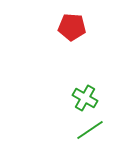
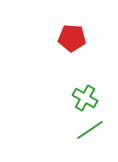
red pentagon: moved 11 px down
